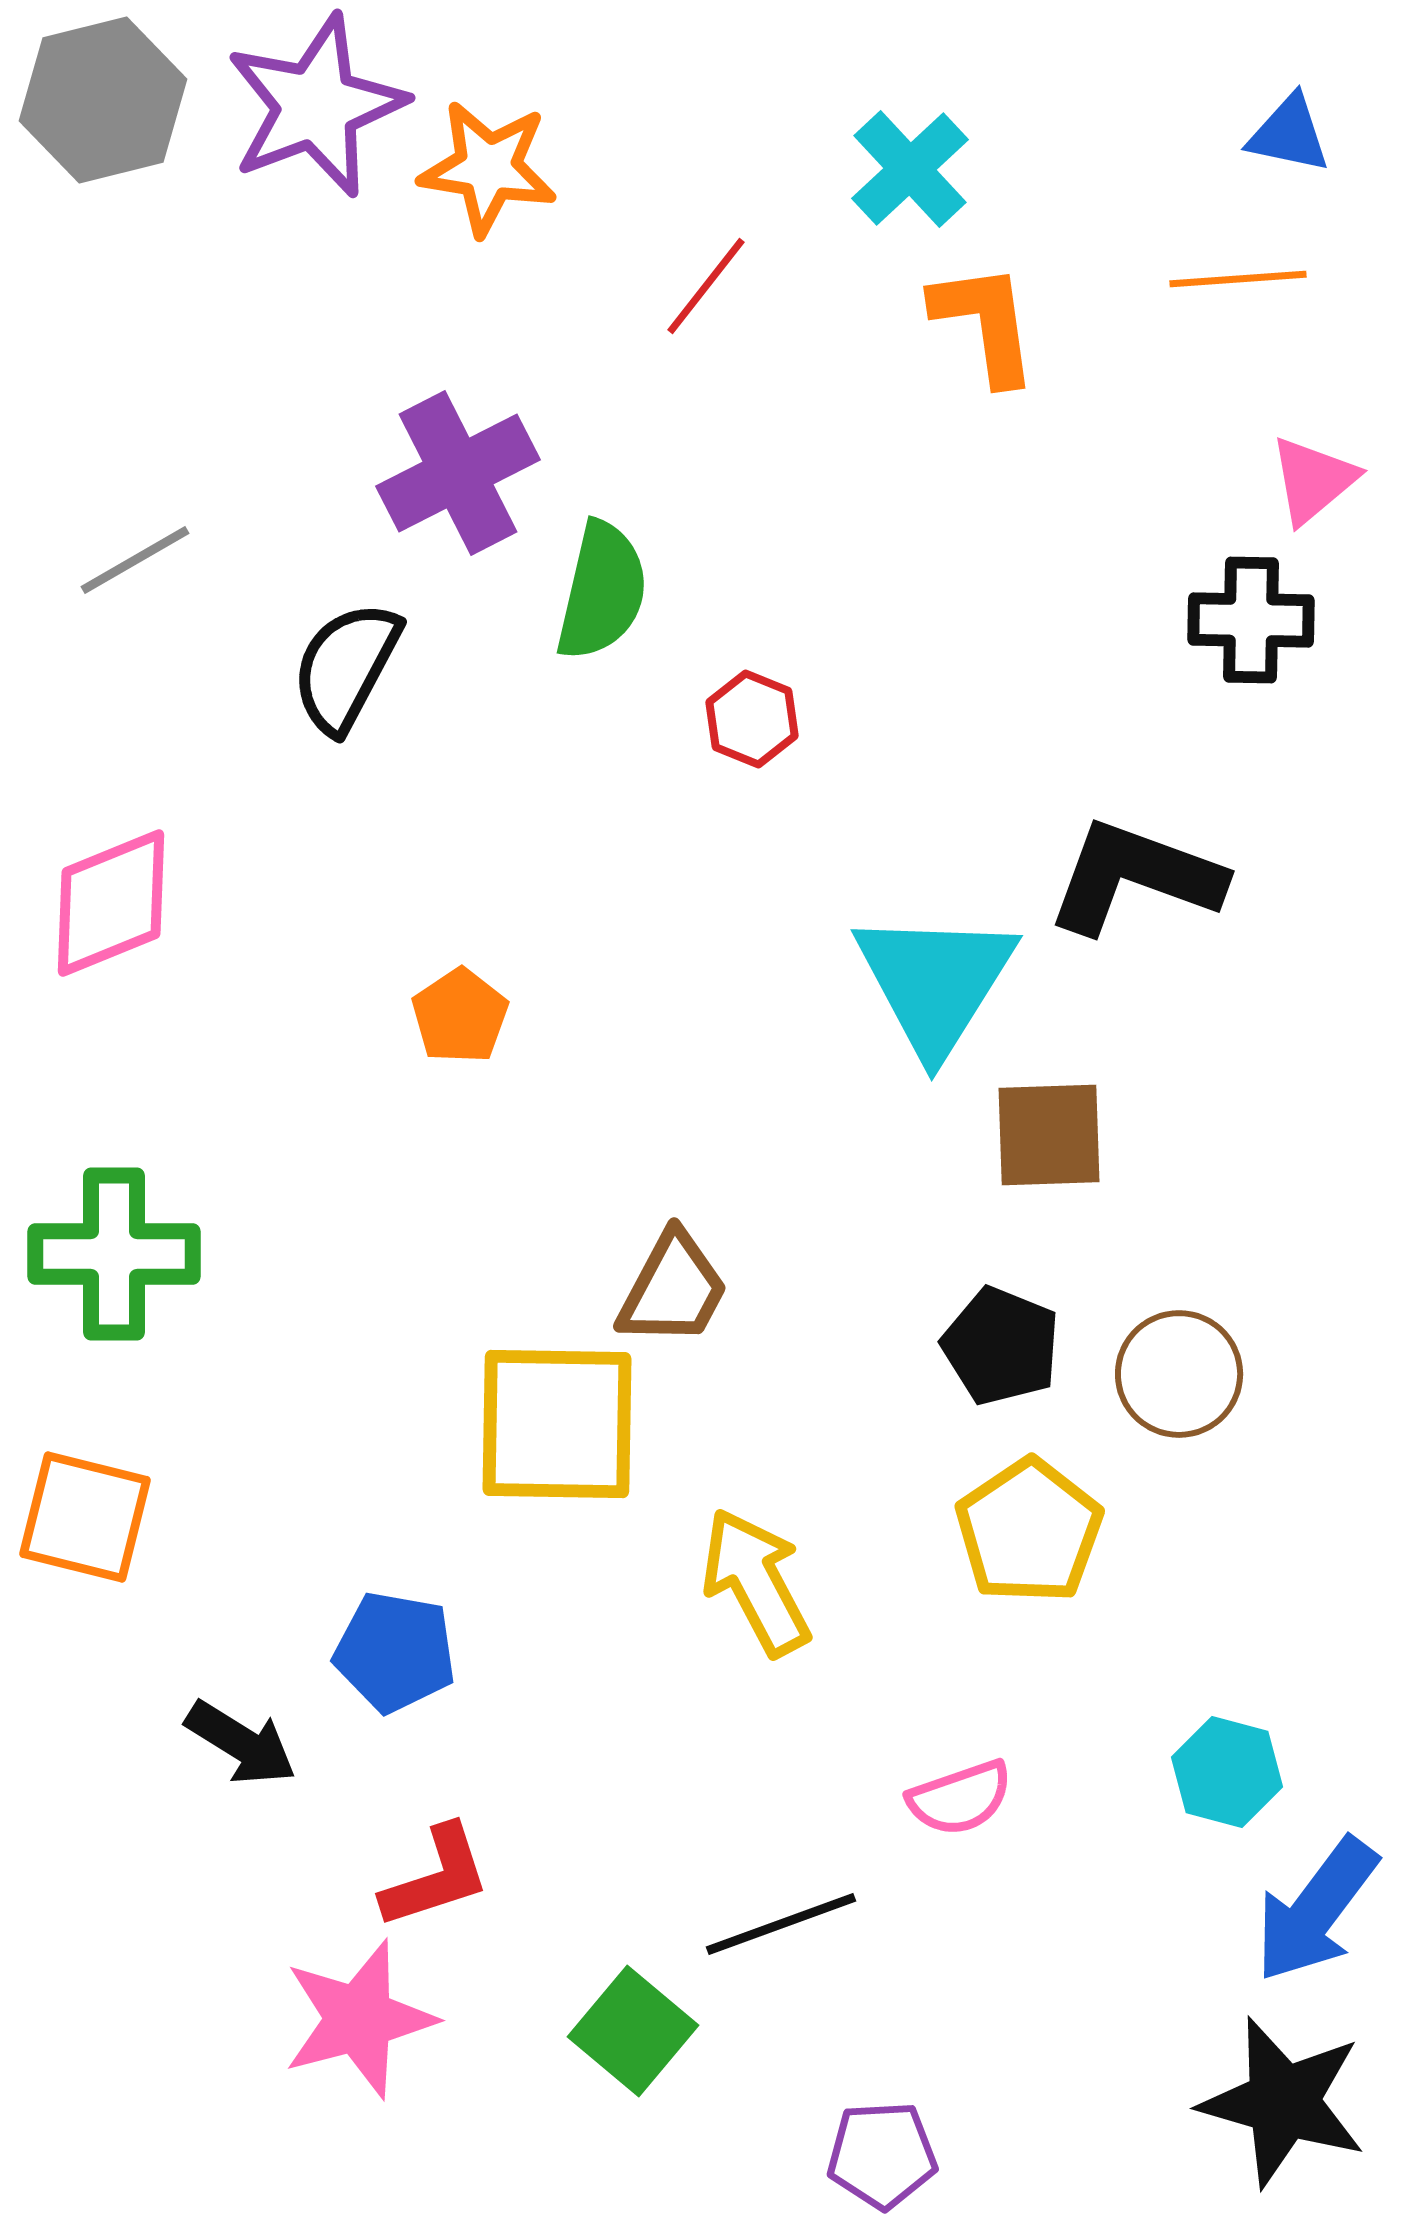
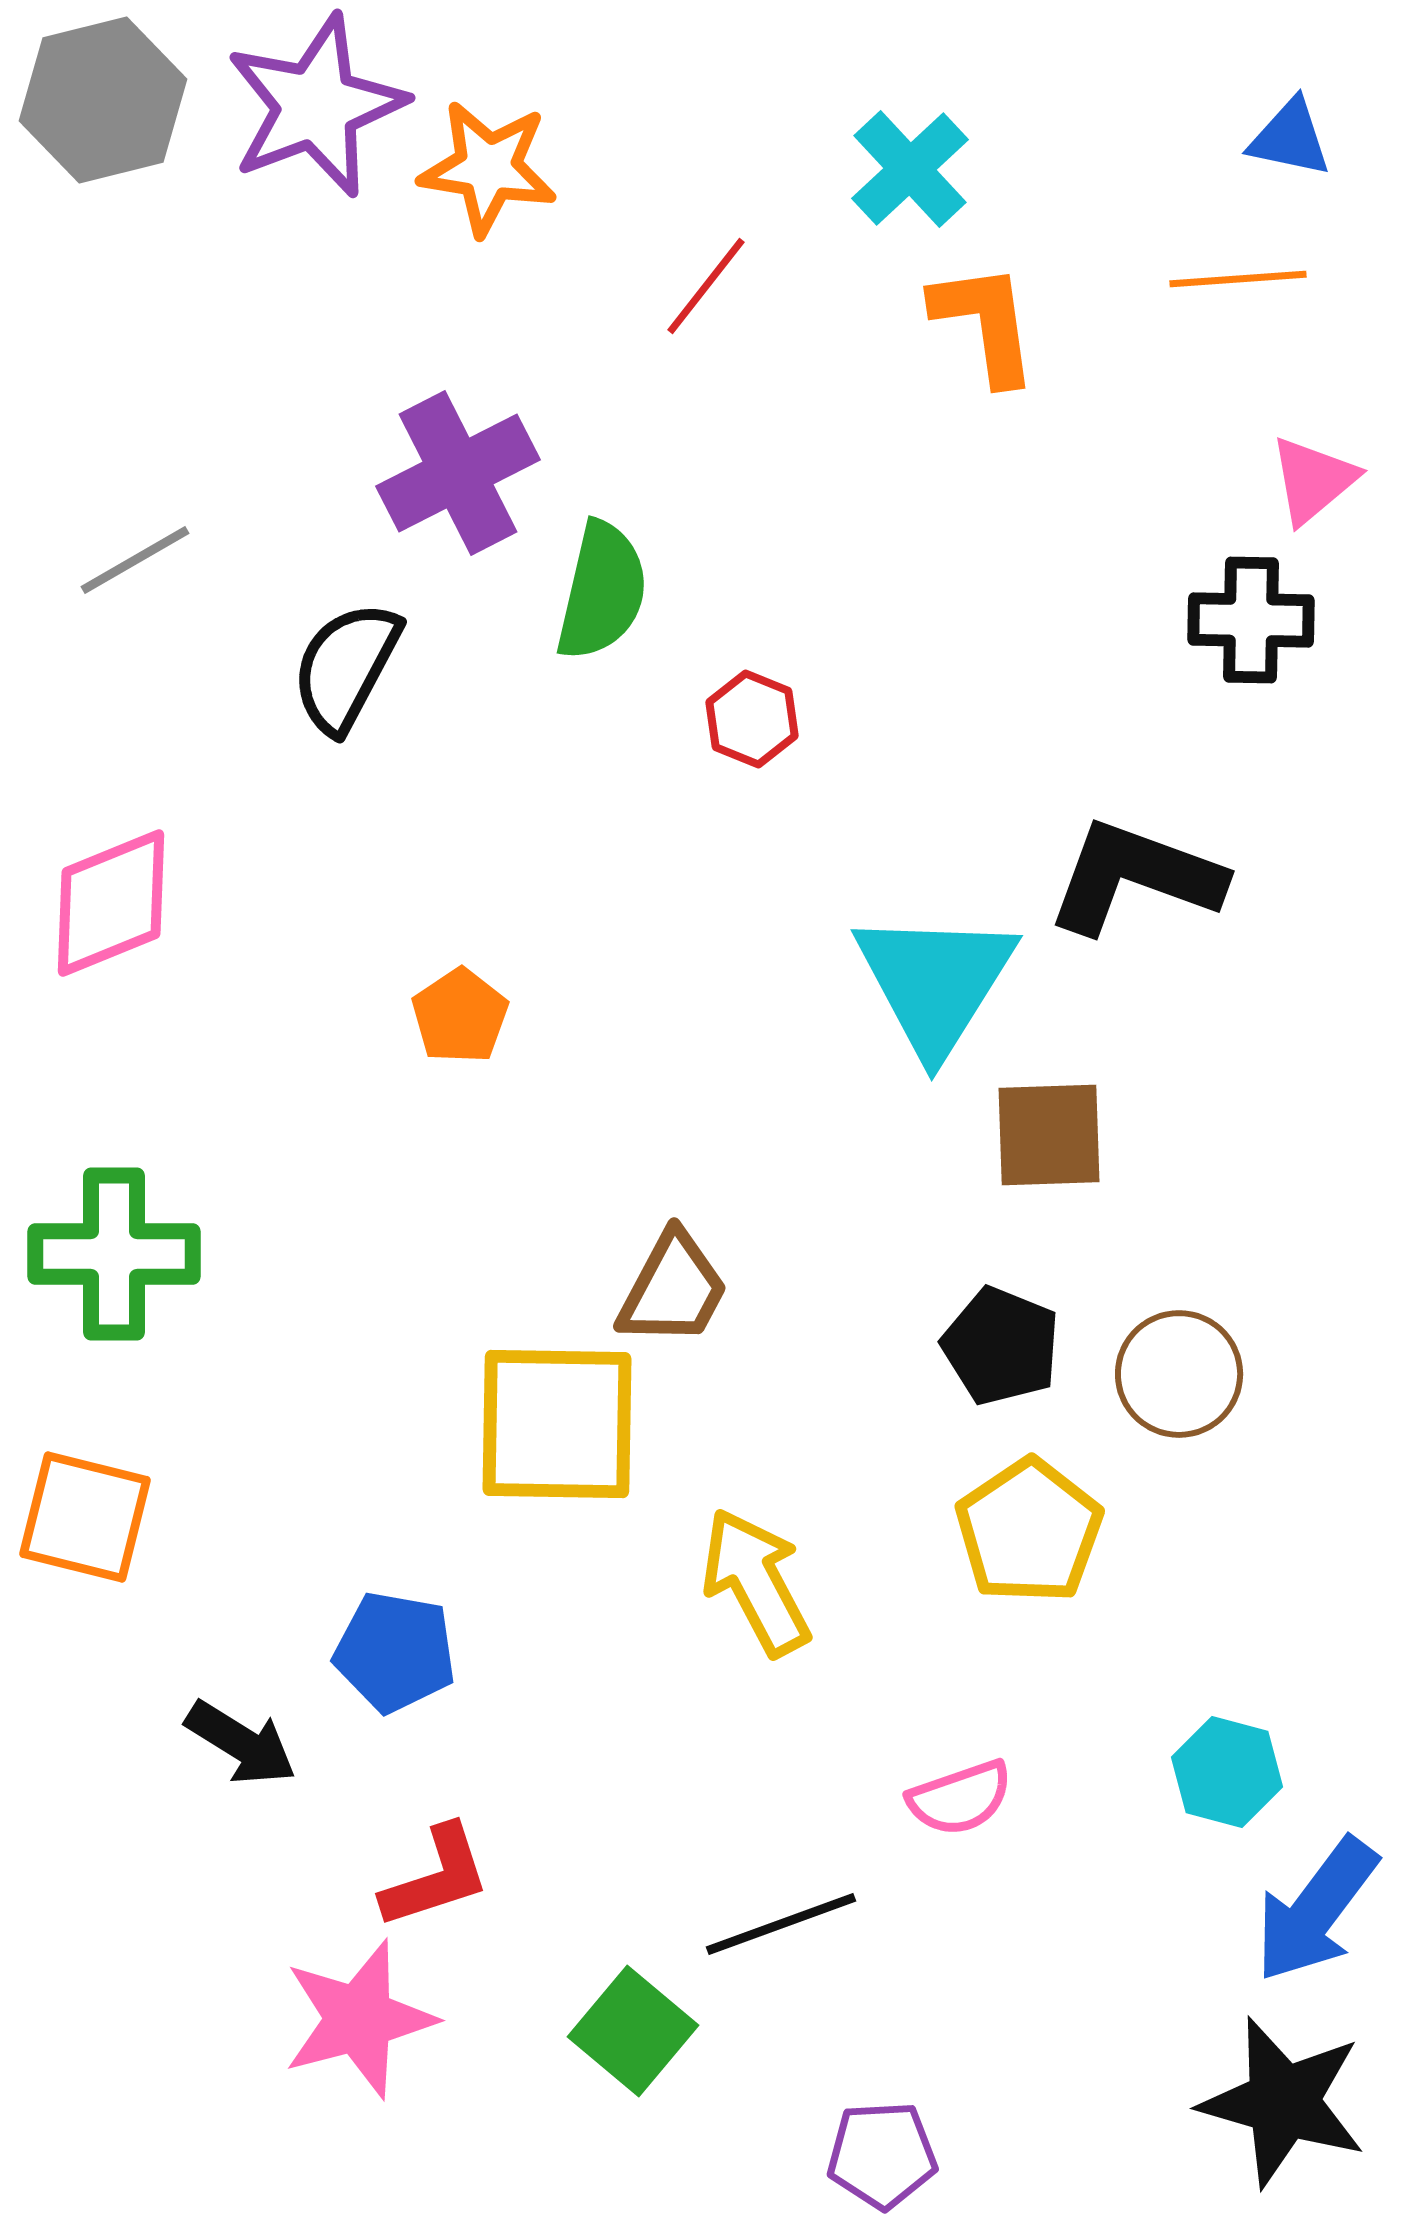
blue triangle: moved 1 px right, 4 px down
